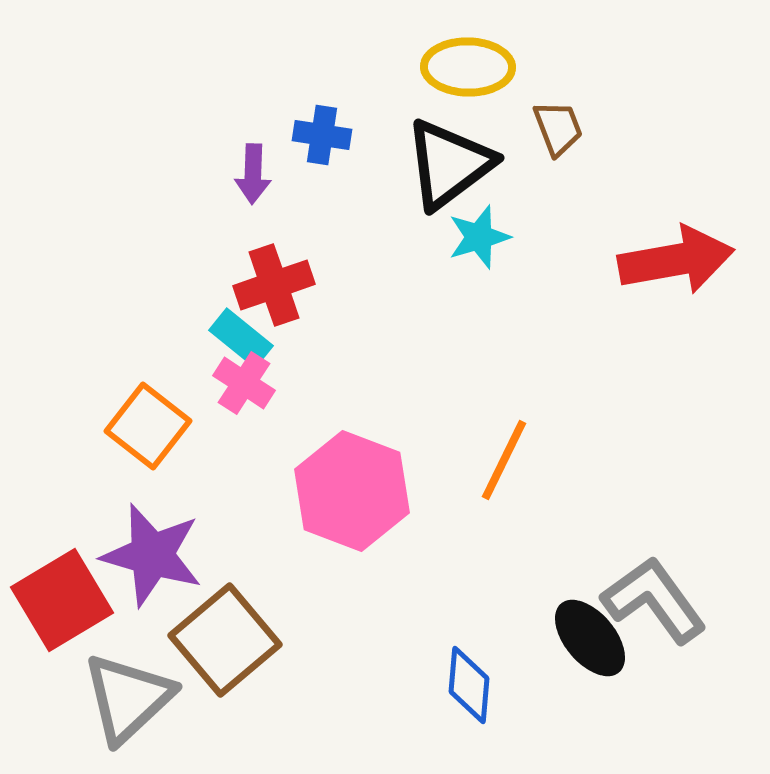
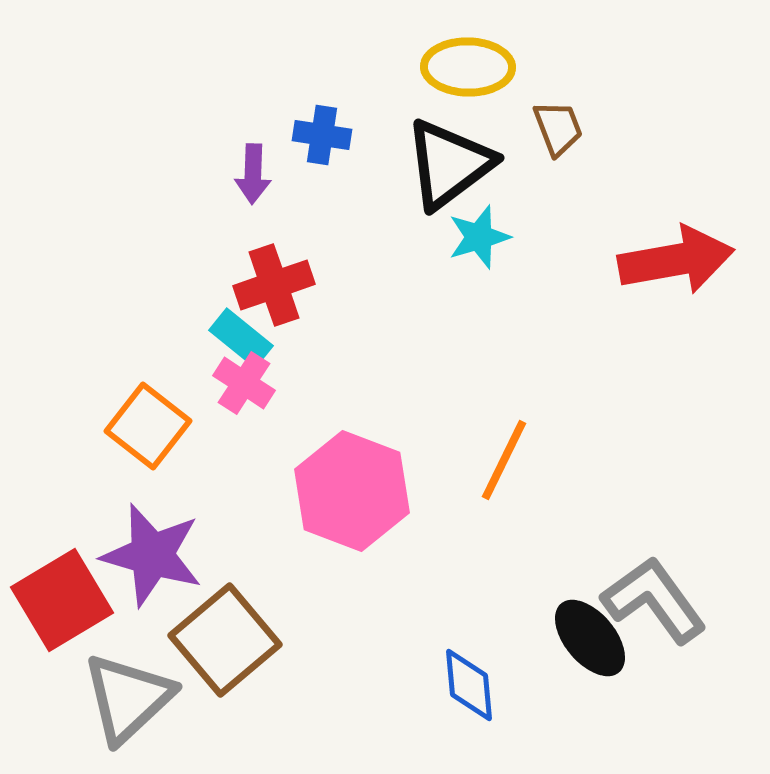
blue diamond: rotated 10 degrees counterclockwise
